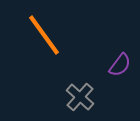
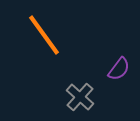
purple semicircle: moved 1 px left, 4 px down
